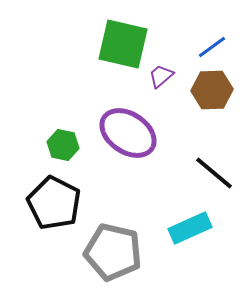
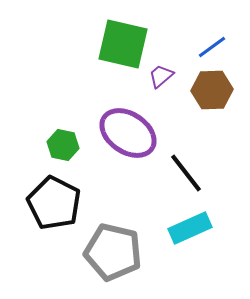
black line: moved 28 px left; rotated 12 degrees clockwise
